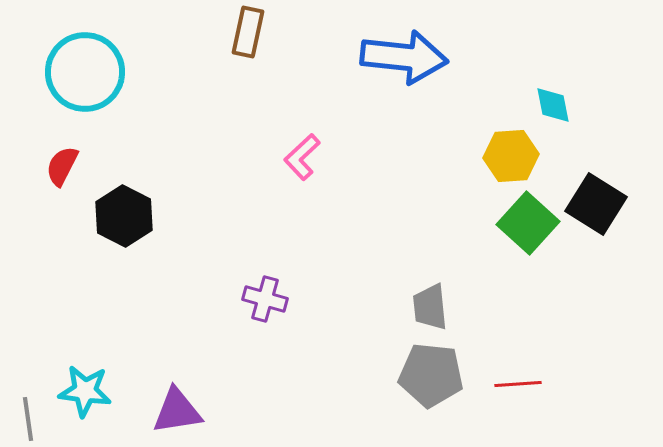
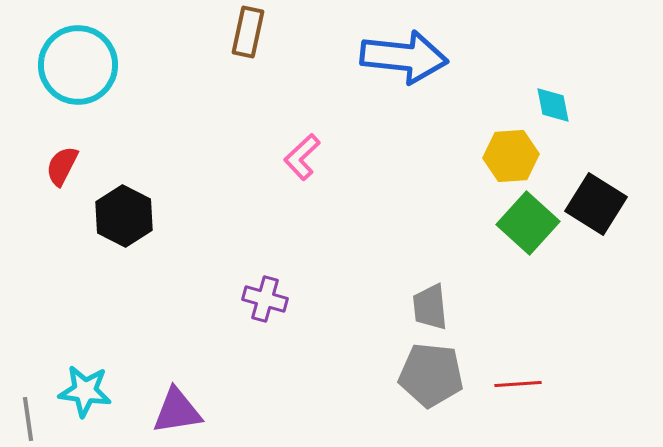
cyan circle: moved 7 px left, 7 px up
